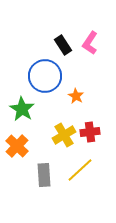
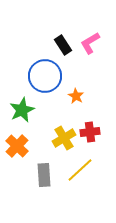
pink L-shape: rotated 25 degrees clockwise
green star: moved 1 px down; rotated 15 degrees clockwise
yellow cross: moved 3 px down
